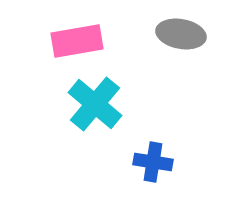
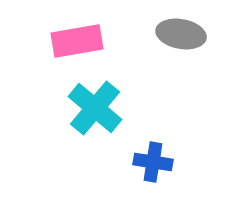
cyan cross: moved 4 px down
